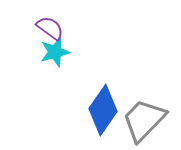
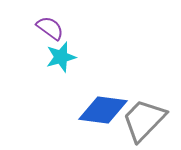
cyan star: moved 6 px right, 5 px down
blue diamond: rotated 63 degrees clockwise
